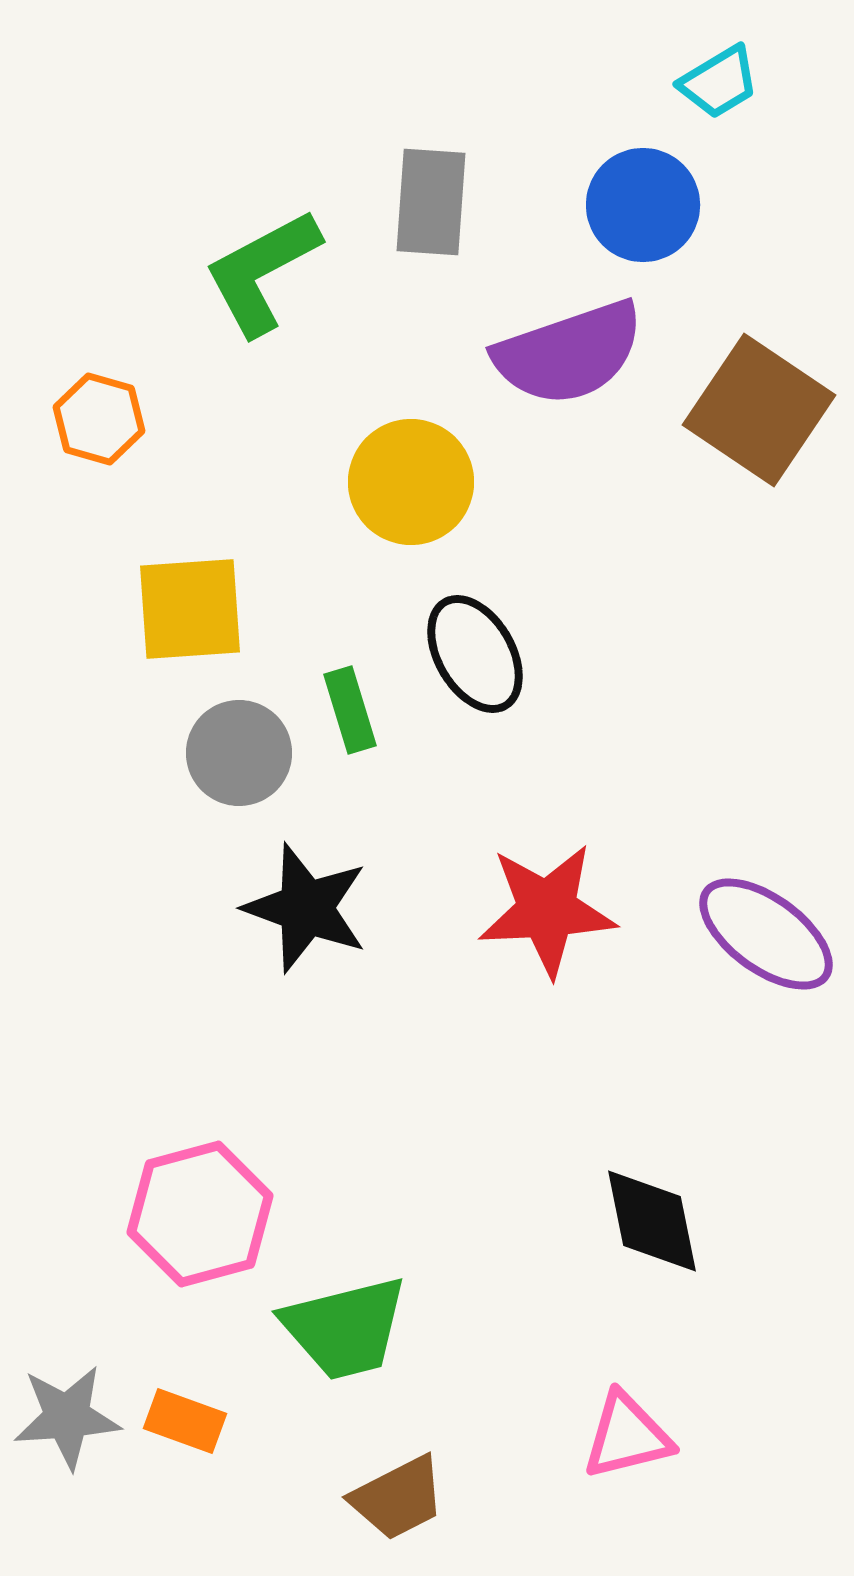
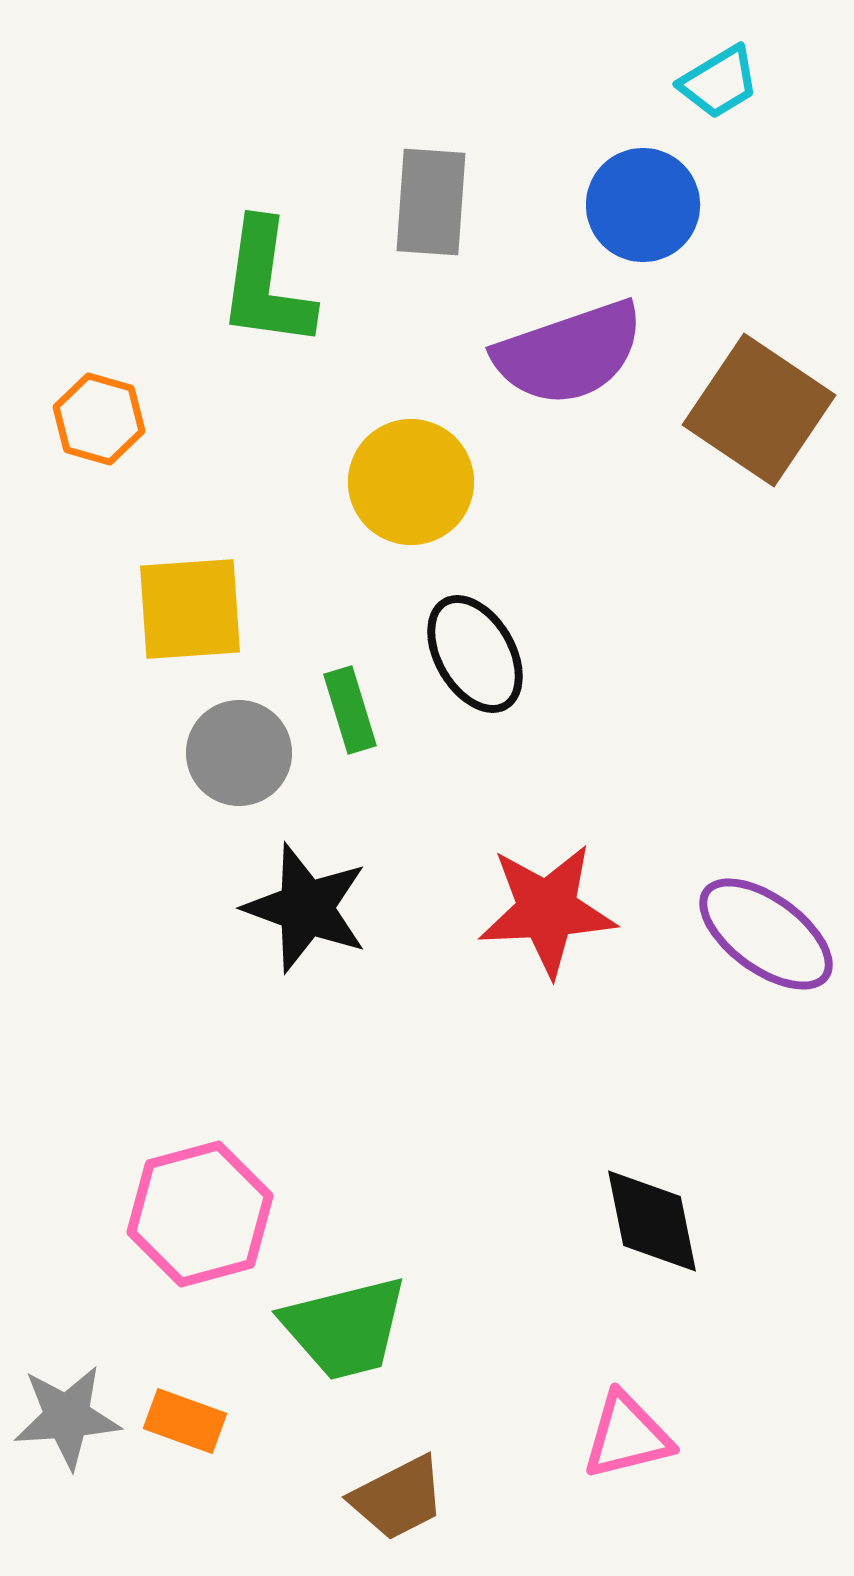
green L-shape: moved 4 px right, 12 px down; rotated 54 degrees counterclockwise
